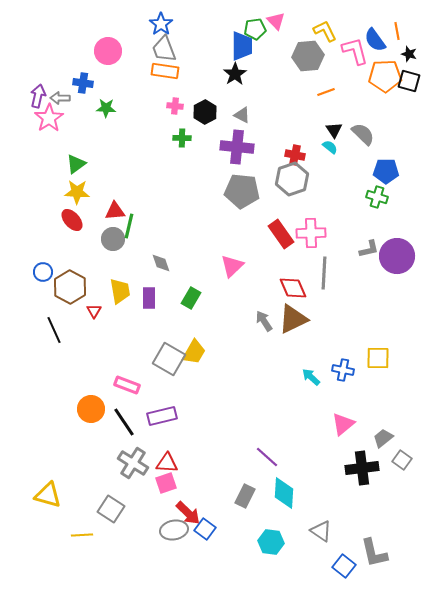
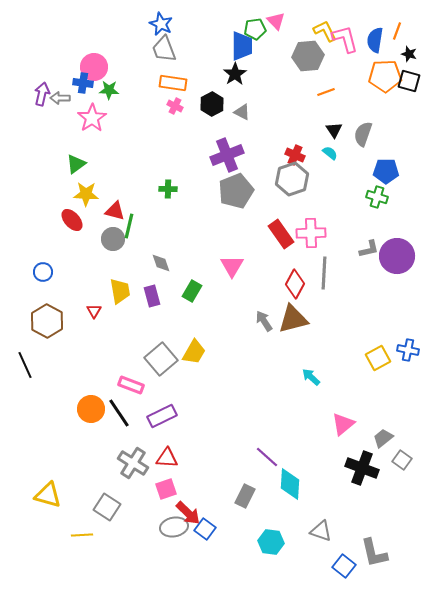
blue star at (161, 24): rotated 10 degrees counterclockwise
orange line at (397, 31): rotated 30 degrees clockwise
blue semicircle at (375, 40): rotated 45 degrees clockwise
pink circle at (108, 51): moved 14 px left, 16 px down
pink L-shape at (355, 51): moved 10 px left, 12 px up
orange rectangle at (165, 71): moved 8 px right, 12 px down
purple arrow at (38, 96): moved 4 px right, 2 px up
pink cross at (175, 106): rotated 21 degrees clockwise
green star at (106, 108): moved 3 px right, 18 px up
black hexagon at (205, 112): moved 7 px right, 8 px up
gray triangle at (242, 115): moved 3 px up
pink star at (49, 118): moved 43 px right
gray semicircle at (363, 134): rotated 115 degrees counterclockwise
green cross at (182, 138): moved 14 px left, 51 px down
purple cross at (237, 147): moved 10 px left, 8 px down; rotated 28 degrees counterclockwise
cyan semicircle at (330, 147): moved 6 px down
red cross at (295, 155): rotated 12 degrees clockwise
gray pentagon at (242, 191): moved 6 px left; rotated 28 degrees counterclockwise
yellow star at (77, 192): moved 9 px right, 2 px down
red triangle at (115, 211): rotated 20 degrees clockwise
pink triangle at (232, 266): rotated 15 degrees counterclockwise
brown hexagon at (70, 287): moved 23 px left, 34 px down
red diamond at (293, 288): moved 2 px right, 4 px up; rotated 52 degrees clockwise
purple rectangle at (149, 298): moved 3 px right, 2 px up; rotated 15 degrees counterclockwise
green rectangle at (191, 298): moved 1 px right, 7 px up
brown triangle at (293, 319): rotated 12 degrees clockwise
black line at (54, 330): moved 29 px left, 35 px down
yellow square at (378, 358): rotated 30 degrees counterclockwise
gray square at (169, 359): moved 8 px left; rotated 20 degrees clockwise
blue cross at (343, 370): moved 65 px right, 20 px up
pink rectangle at (127, 385): moved 4 px right
purple rectangle at (162, 416): rotated 12 degrees counterclockwise
black line at (124, 422): moved 5 px left, 9 px up
red triangle at (167, 463): moved 5 px up
black cross at (362, 468): rotated 28 degrees clockwise
pink square at (166, 483): moved 6 px down
cyan diamond at (284, 493): moved 6 px right, 9 px up
gray square at (111, 509): moved 4 px left, 2 px up
gray ellipse at (174, 530): moved 3 px up
gray triangle at (321, 531): rotated 15 degrees counterclockwise
